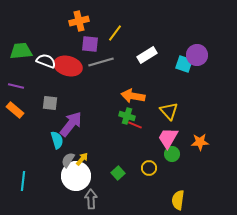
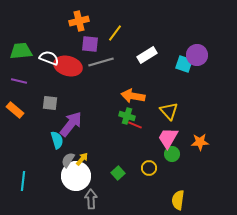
white semicircle: moved 3 px right, 3 px up
purple line: moved 3 px right, 5 px up
